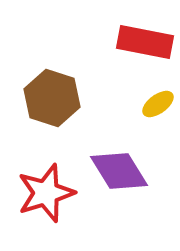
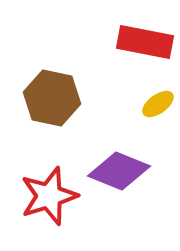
brown hexagon: rotated 6 degrees counterclockwise
purple diamond: rotated 36 degrees counterclockwise
red star: moved 3 px right, 3 px down
